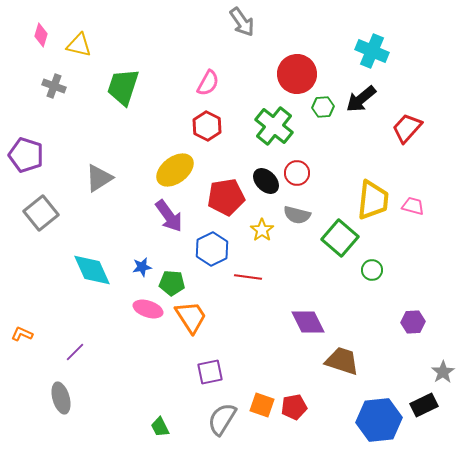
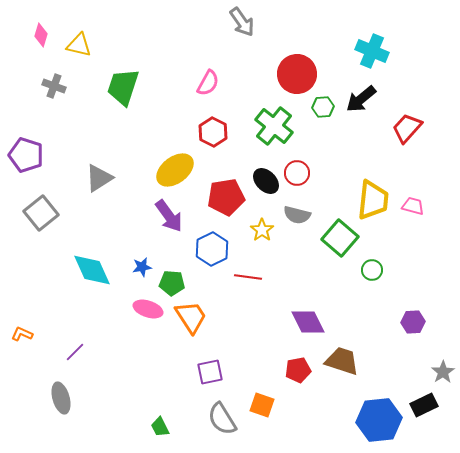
red hexagon at (207, 126): moved 6 px right, 6 px down
red pentagon at (294, 407): moved 4 px right, 37 px up
gray semicircle at (222, 419): rotated 64 degrees counterclockwise
